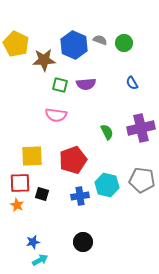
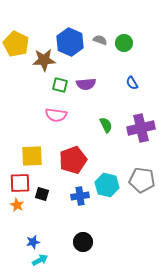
blue hexagon: moved 4 px left, 3 px up
green semicircle: moved 1 px left, 7 px up
